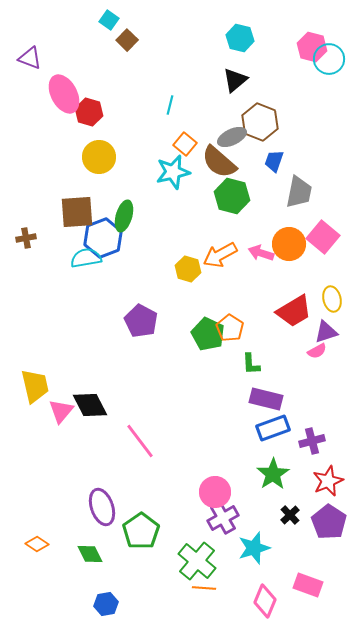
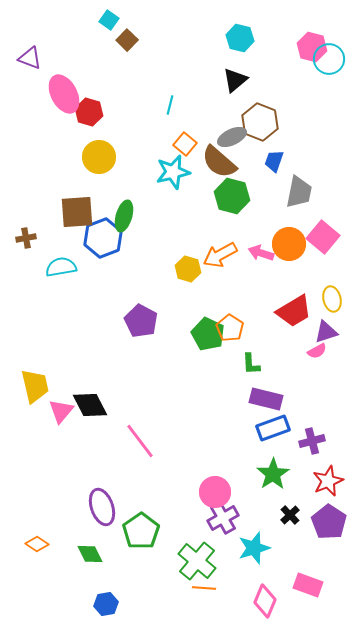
cyan semicircle at (86, 258): moved 25 px left, 9 px down
